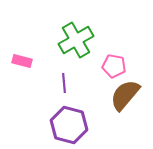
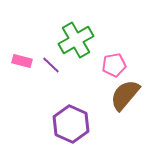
pink pentagon: moved 1 px up; rotated 20 degrees counterclockwise
purple line: moved 13 px left, 18 px up; rotated 42 degrees counterclockwise
purple hexagon: moved 2 px right, 1 px up; rotated 9 degrees clockwise
